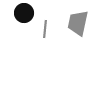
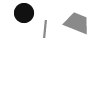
gray trapezoid: moved 1 px left; rotated 100 degrees clockwise
